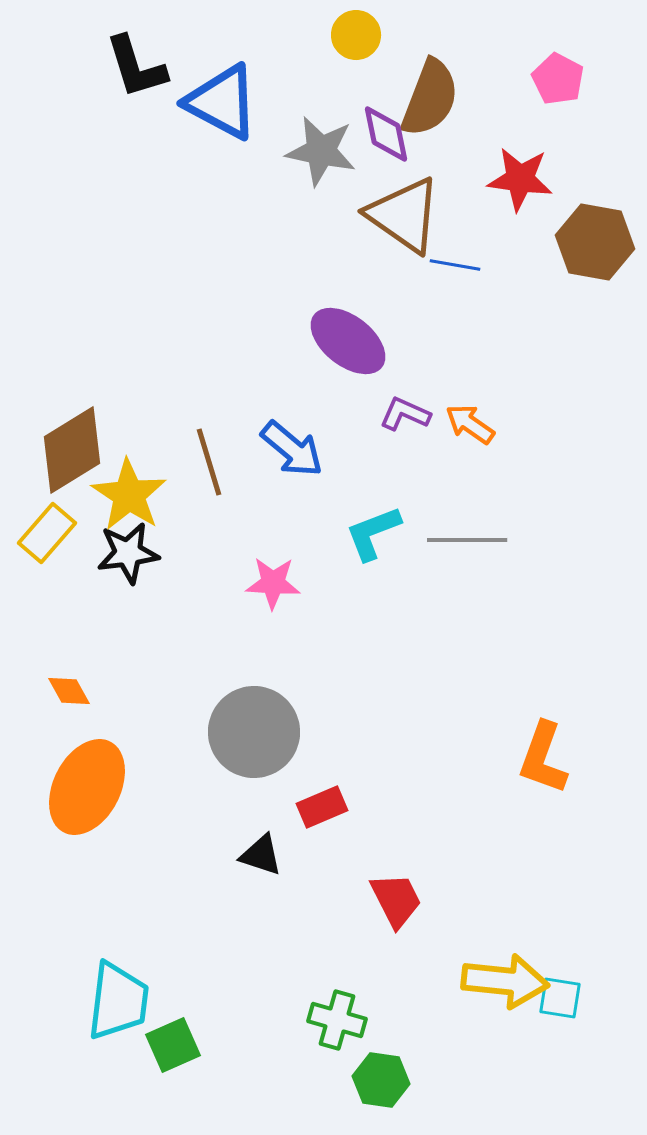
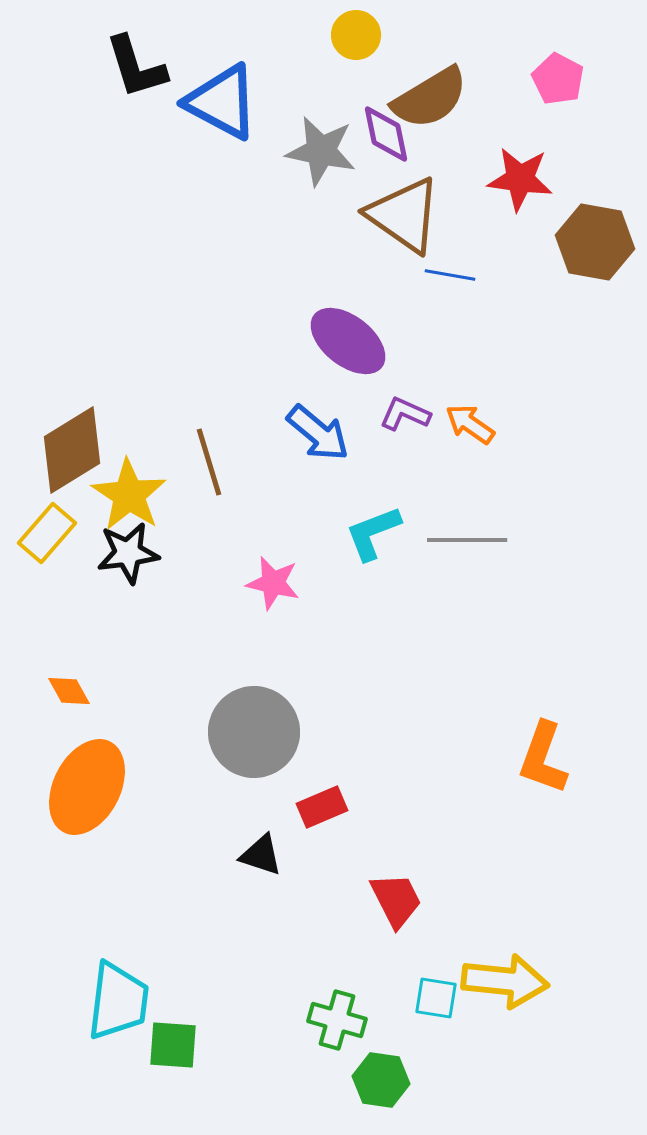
brown semicircle: rotated 38 degrees clockwise
blue line: moved 5 px left, 10 px down
blue arrow: moved 26 px right, 16 px up
pink star: rotated 10 degrees clockwise
cyan square: moved 124 px left
green square: rotated 28 degrees clockwise
